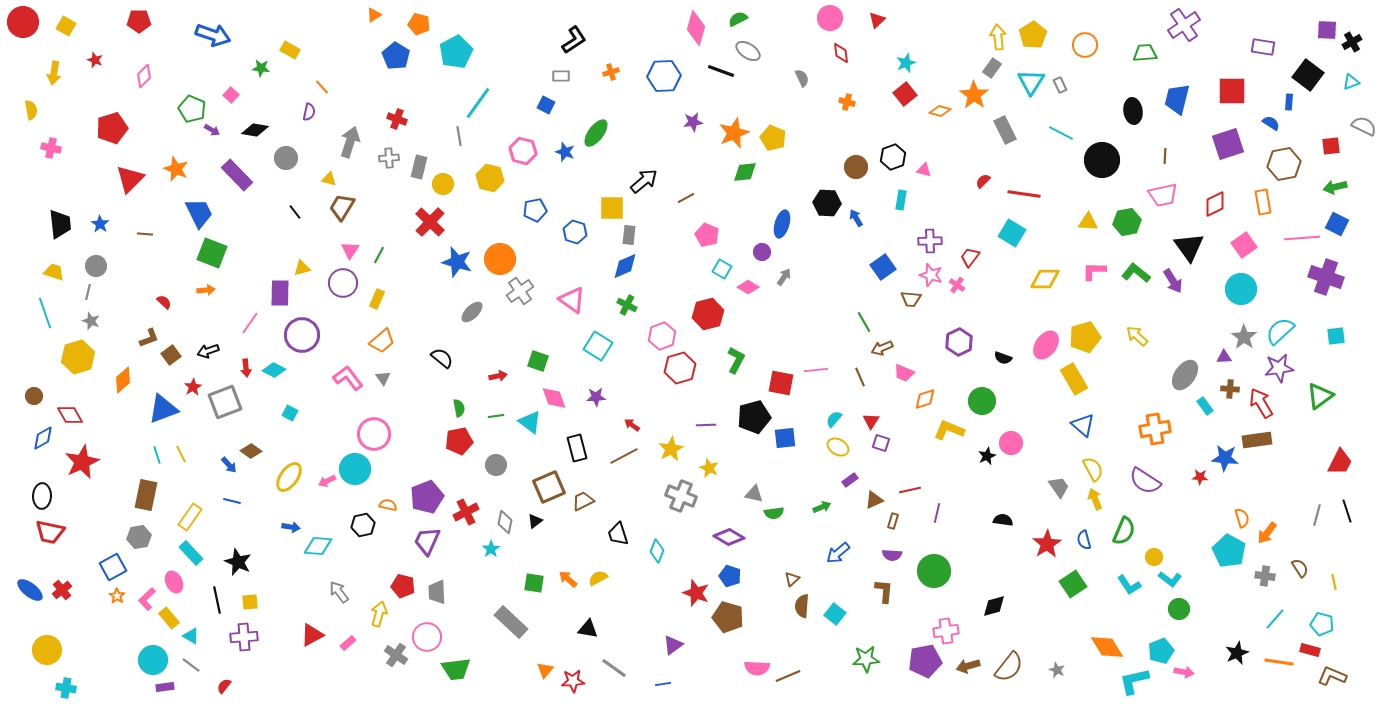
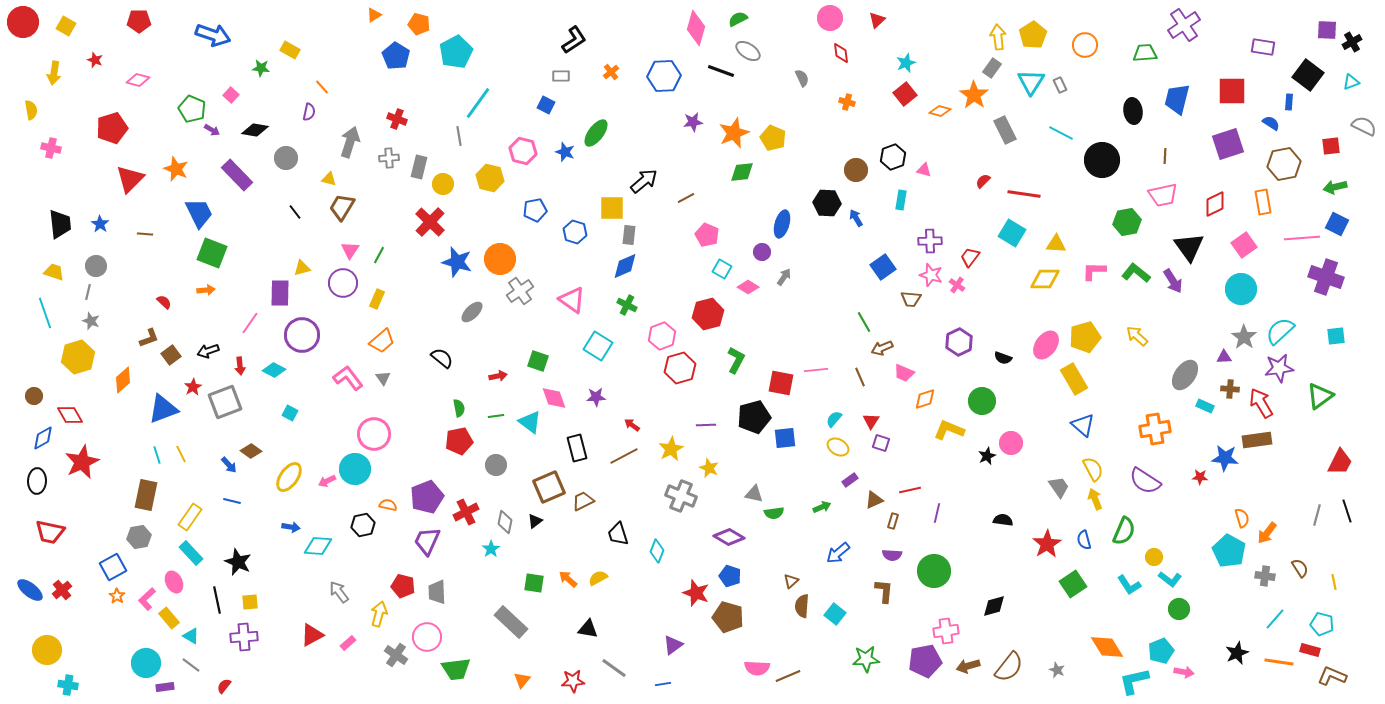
orange cross at (611, 72): rotated 21 degrees counterclockwise
pink diamond at (144, 76): moved 6 px left, 4 px down; rotated 60 degrees clockwise
brown circle at (856, 167): moved 3 px down
green diamond at (745, 172): moved 3 px left
yellow triangle at (1088, 222): moved 32 px left, 22 px down
red arrow at (246, 368): moved 6 px left, 2 px up
cyan rectangle at (1205, 406): rotated 30 degrees counterclockwise
black ellipse at (42, 496): moved 5 px left, 15 px up
brown triangle at (792, 579): moved 1 px left, 2 px down
cyan circle at (153, 660): moved 7 px left, 3 px down
orange triangle at (545, 670): moved 23 px left, 10 px down
cyan cross at (66, 688): moved 2 px right, 3 px up
